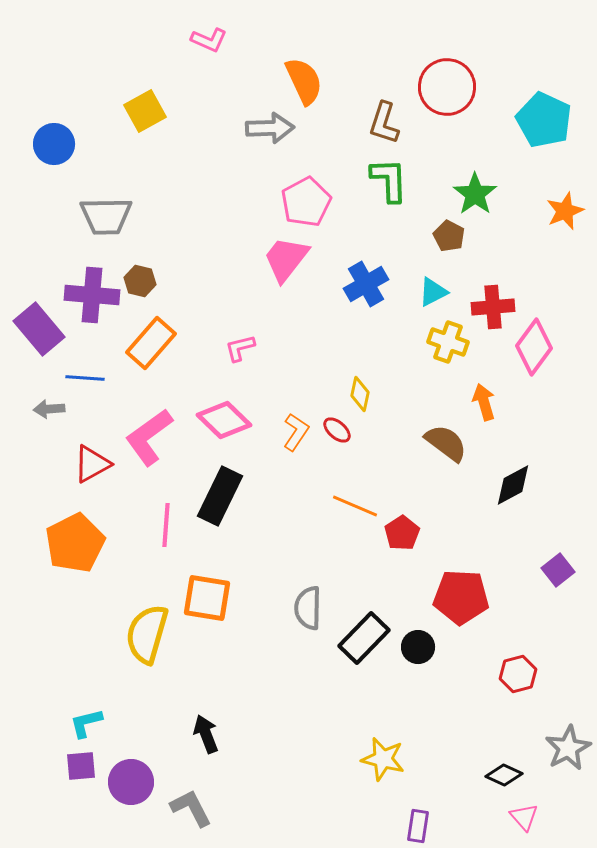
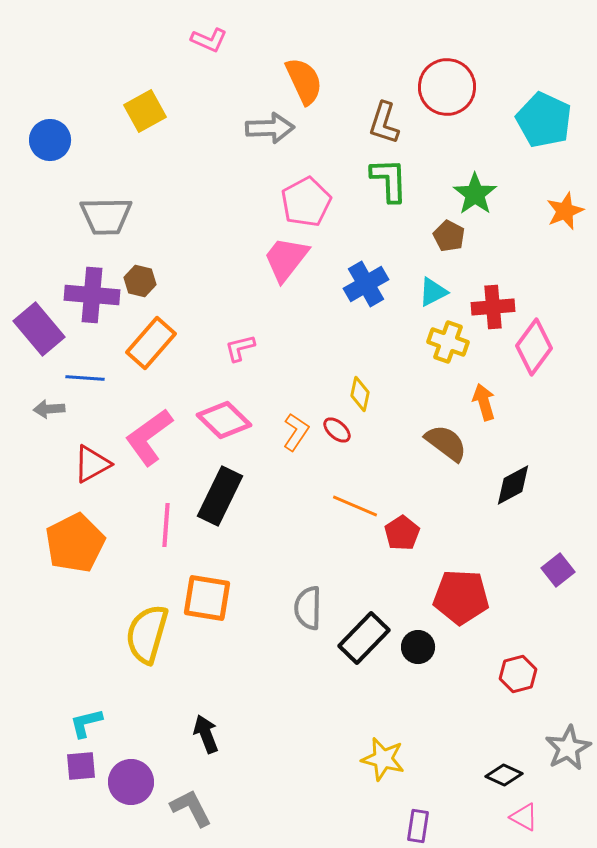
blue circle at (54, 144): moved 4 px left, 4 px up
pink triangle at (524, 817): rotated 20 degrees counterclockwise
